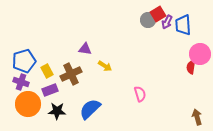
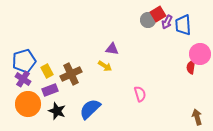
purple triangle: moved 27 px right
purple cross: moved 2 px right, 3 px up; rotated 14 degrees clockwise
black star: rotated 18 degrees clockwise
